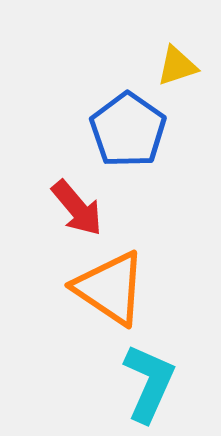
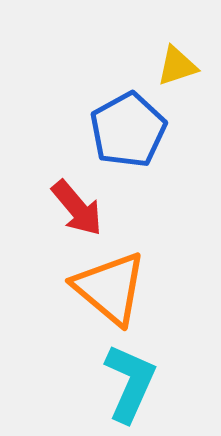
blue pentagon: rotated 8 degrees clockwise
orange triangle: rotated 6 degrees clockwise
cyan L-shape: moved 19 px left
